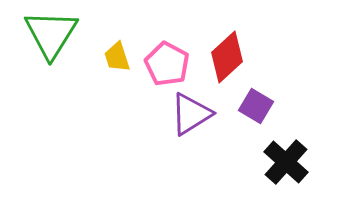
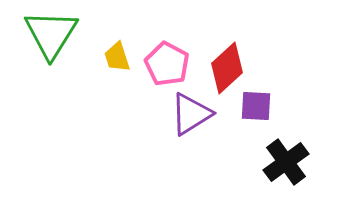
red diamond: moved 11 px down
purple square: rotated 28 degrees counterclockwise
black cross: rotated 12 degrees clockwise
